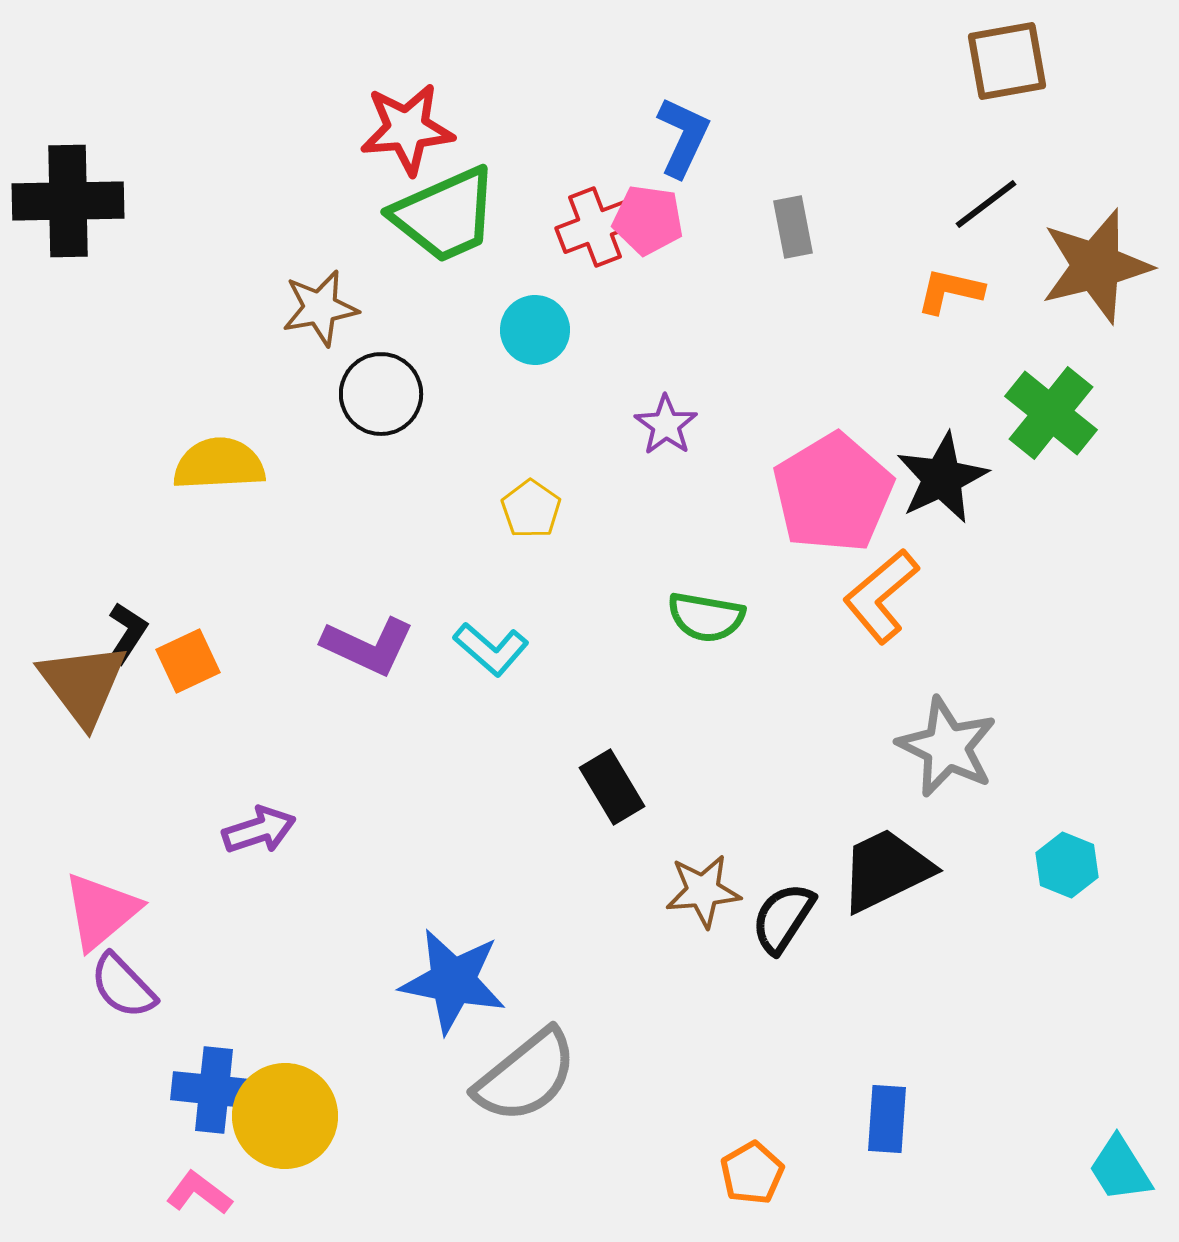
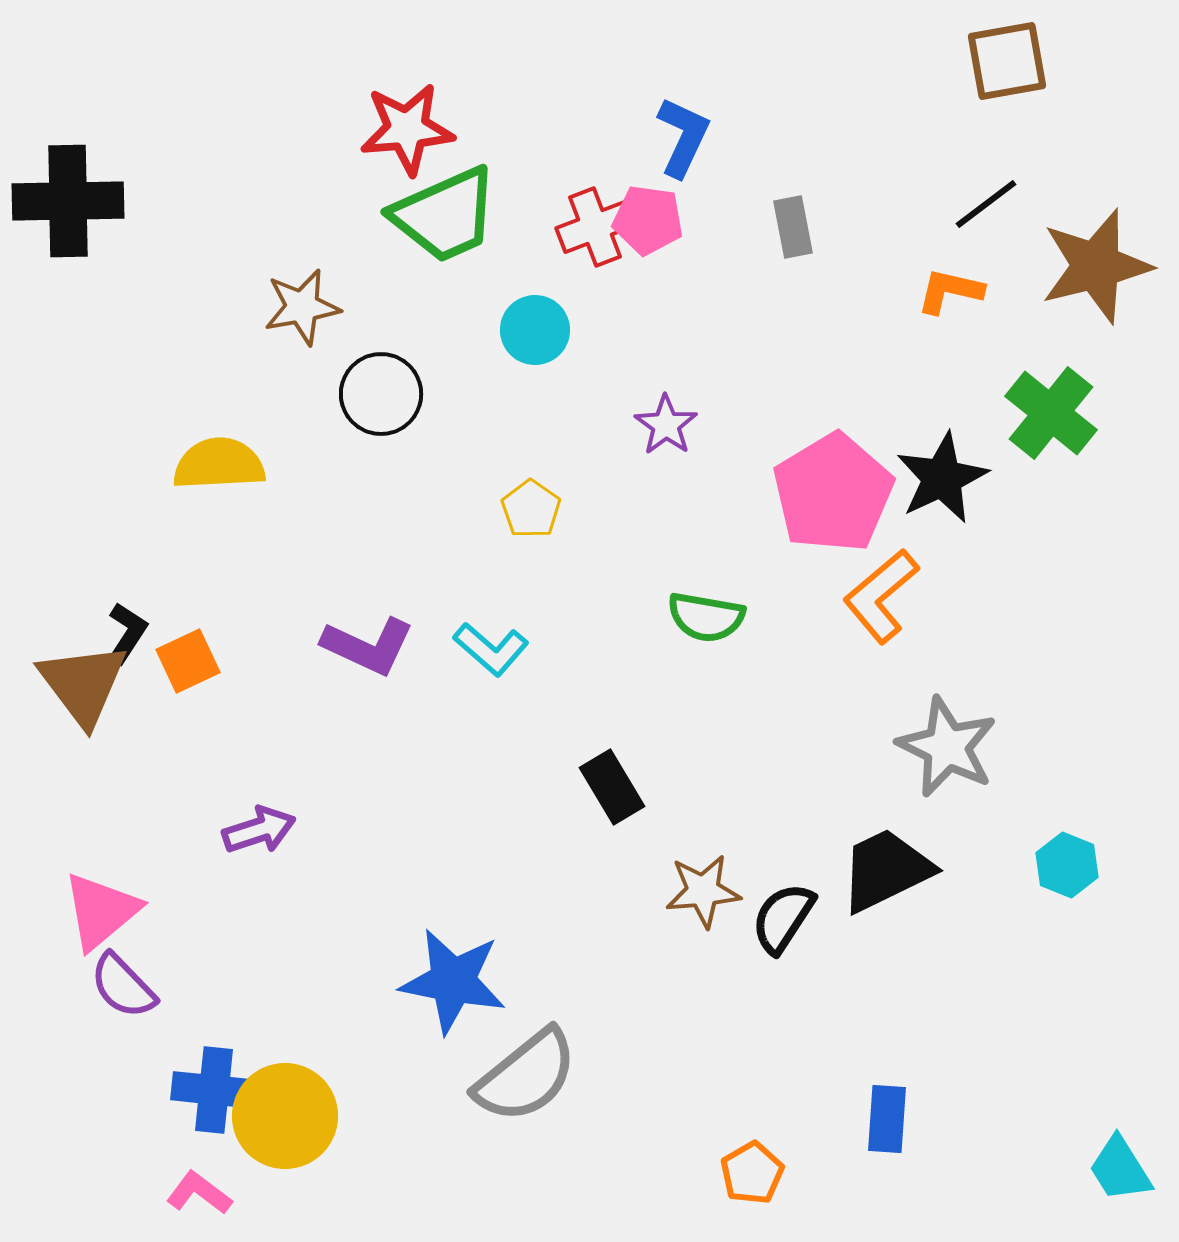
brown star at (320, 308): moved 18 px left, 1 px up
